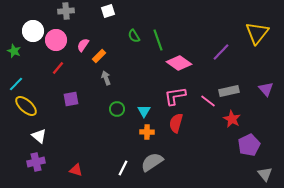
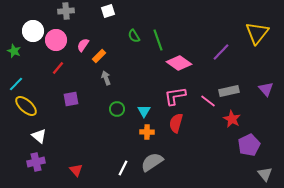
red triangle: rotated 32 degrees clockwise
